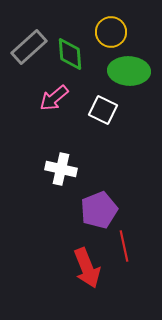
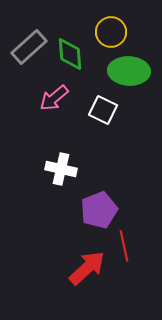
red arrow: rotated 111 degrees counterclockwise
